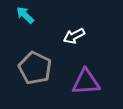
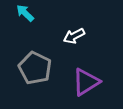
cyan arrow: moved 2 px up
purple triangle: rotated 28 degrees counterclockwise
